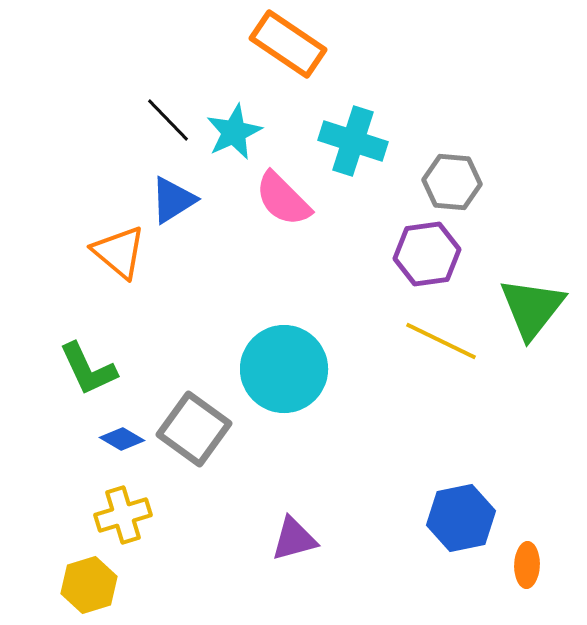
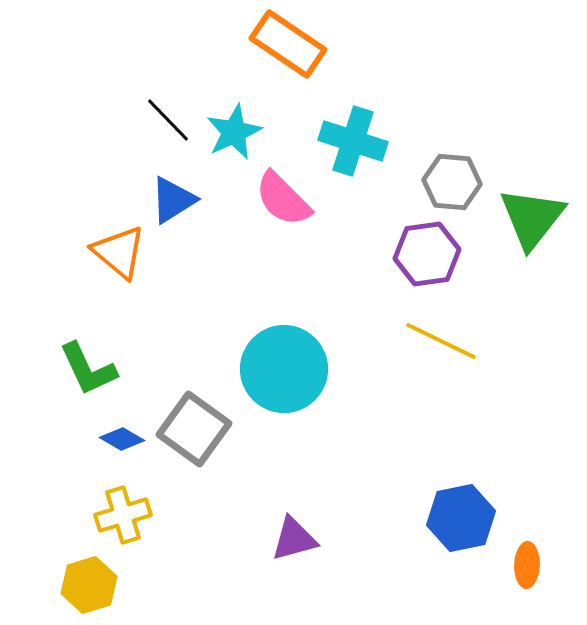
green triangle: moved 90 px up
